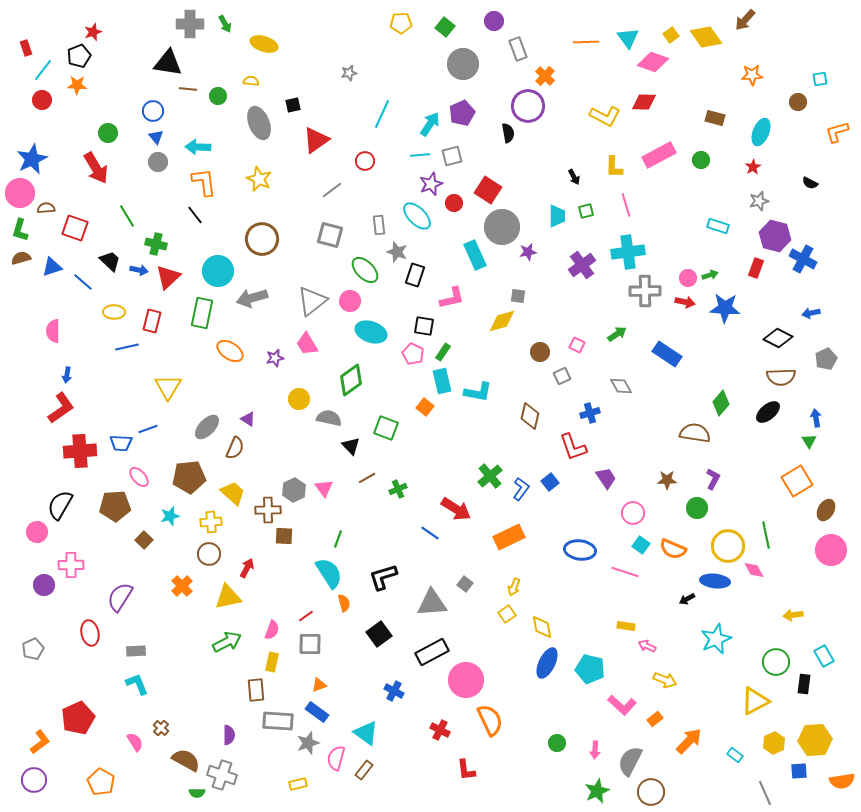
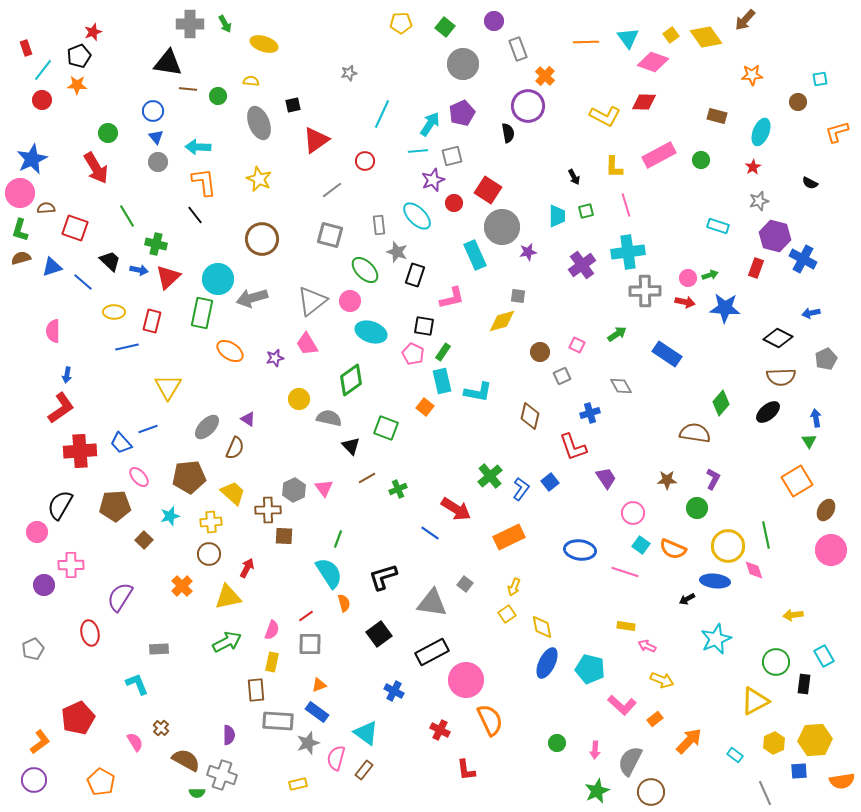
brown rectangle at (715, 118): moved 2 px right, 2 px up
cyan line at (420, 155): moved 2 px left, 4 px up
purple star at (431, 184): moved 2 px right, 4 px up
cyan circle at (218, 271): moved 8 px down
blue trapezoid at (121, 443): rotated 45 degrees clockwise
pink diamond at (754, 570): rotated 10 degrees clockwise
gray triangle at (432, 603): rotated 12 degrees clockwise
gray rectangle at (136, 651): moved 23 px right, 2 px up
yellow arrow at (665, 680): moved 3 px left
